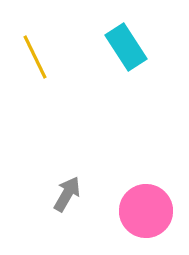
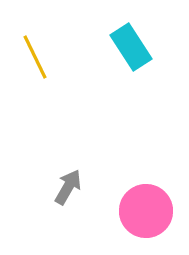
cyan rectangle: moved 5 px right
gray arrow: moved 1 px right, 7 px up
